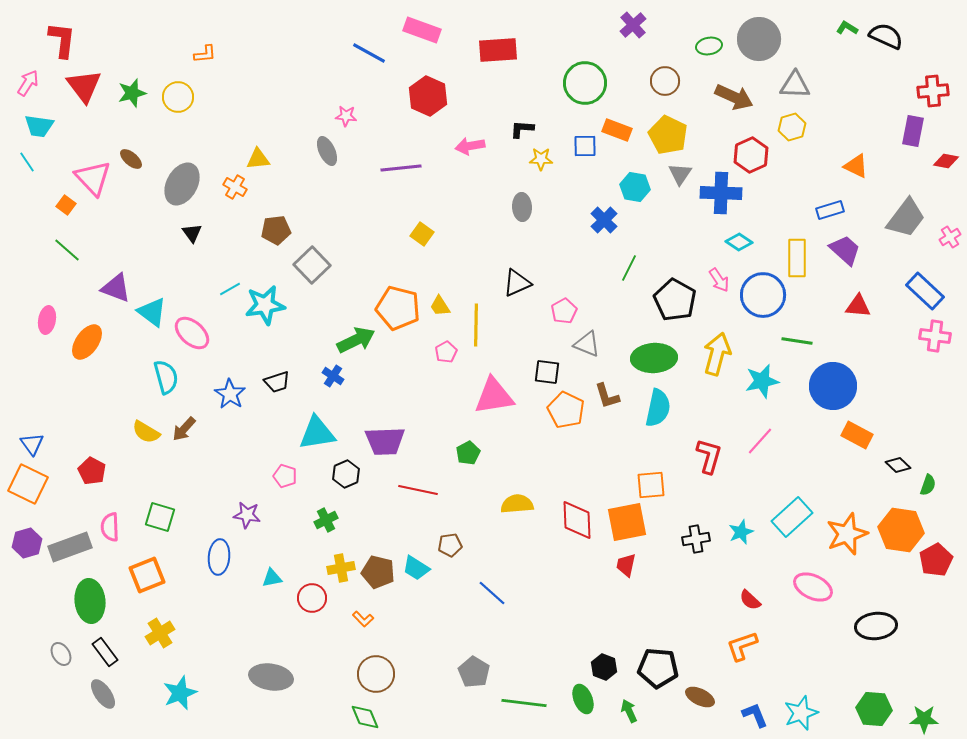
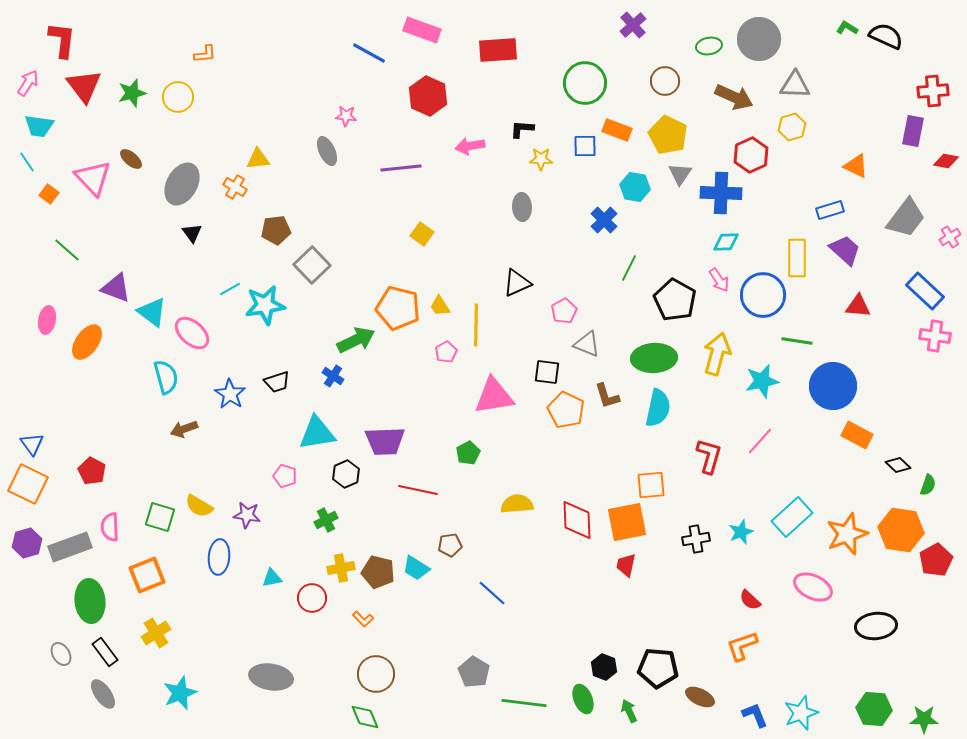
orange square at (66, 205): moved 17 px left, 11 px up
cyan diamond at (739, 242): moved 13 px left; rotated 36 degrees counterclockwise
brown arrow at (184, 429): rotated 28 degrees clockwise
yellow semicircle at (146, 432): moved 53 px right, 74 px down
yellow cross at (160, 633): moved 4 px left
